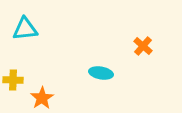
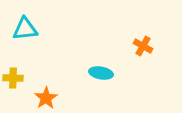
orange cross: rotated 12 degrees counterclockwise
yellow cross: moved 2 px up
orange star: moved 4 px right
